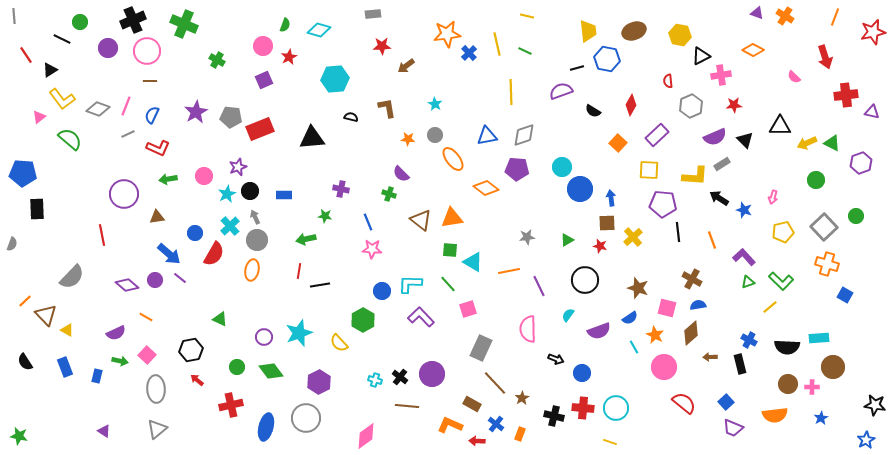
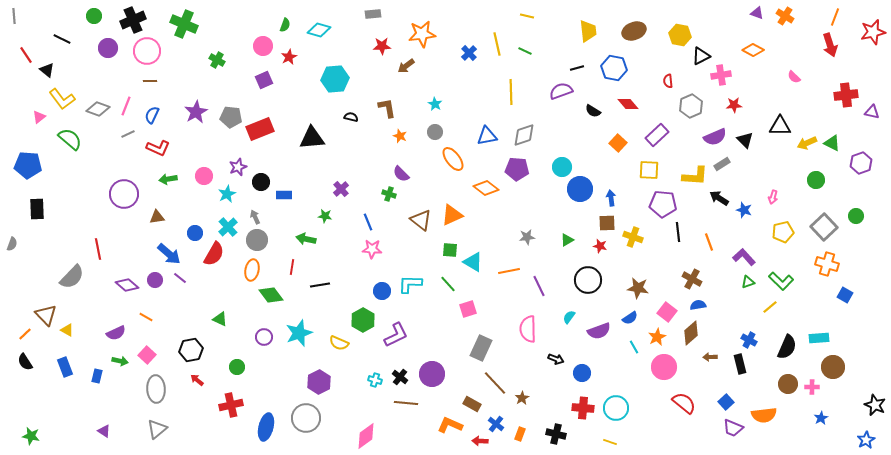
green circle at (80, 22): moved 14 px right, 6 px up
orange star at (447, 34): moved 25 px left
red arrow at (825, 57): moved 5 px right, 12 px up
blue hexagon at (607, 59): moved 7 px right, 9 px down
black triangle at (50, 70): moved 3 px left; rotated 49 degrees counterclockwise
red diamond at (631, 105): moved 3 px left, 1 px up; rotated 70 degrees counterclockwise
gray circle at (435, 135): moved 3 px up
orange star at (408, 139): moved 8 px left, 3 px up; rotated 16 degrees clockwise
blue pentagon at (23, 173): moved 5 px right, 8 px up
purple cross at (341, 189): rotated 35 degrees clockwise
black circle at (250, 191): moved 11 px right, 9 px up
orange triangle at (452, 218): moved 3 px up; rotated 15 degrees counterclockwise
cyan cross at (230, 226): moved 2 px left, 1 px down
red line at (102, 235): moved 4 px left, 14 px down
yellow cross at (633, 237): rotated 30 degrees counterclockwise
green arrow at (306, 239): rotated 24 degrees clockwise
orange line at (712, 240): moved 3 px left, 2 px down
red line at (299, 271): moved 7 px left, 4 px up
black circle at (585, 280): moved 3 px right
brown star at (638, 288): rotated 10 degrees counterclockwise
orange line at (25, 301): moved 33 px down
pink square at (667, 308): moved 4 px down; rotated 24 degrees clockwise
cyan semicircle at (568, 315): moved 1 px right, 2 px down
purple L-shape at (421, 317): moved 25 px left, 18 px down; rotated 108 degrees clockwise
orange star at (655, 335): moved 2 px right, 2 px down; rotated 18 degrees clockwise
yellow semicircle at (339, 343): rotated 24 degrees counterclockwise
black semicircle at (787, 347): rotated 70 degrees counterclockwise
green diamond at (271, 371): moved 76 px up
black star at (875, 405): rotated 15 degrees clockwise
brown line at (407, 406): moved 1 px left, 3 px up
orange semicircle at (775, 415): moved 11 px left
black cross at (554, 416): moved 2 px right, 18 px down
green star at (19, 436): moved 12 px right
red arrow at (477, 441): moved 3 px right
